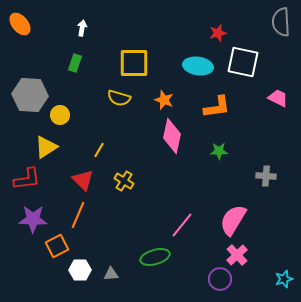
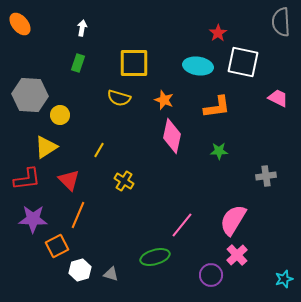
red star: rotated 18 degrees counterclockwise
green rectangle: moved 3 px right
gray cross: rotated 12 degrees counterclockwise
red triangle: moved 14 px left
white hexagon: rotated 15 degrees counterclockwise
gray triangle: rotated 21 degrees clockwise
purple circle: moved 9 px left, 4 px up
